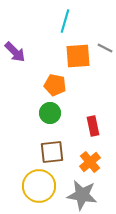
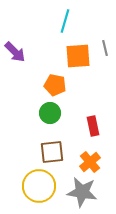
gray line: rotated 49 degrees clockwise
gray star: moved 3 px up
